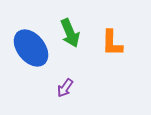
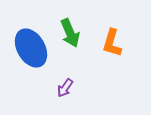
orange L-shape: rotated 16 degrees clockwise
blue ellipse: rotated 9 degrees clockwise
